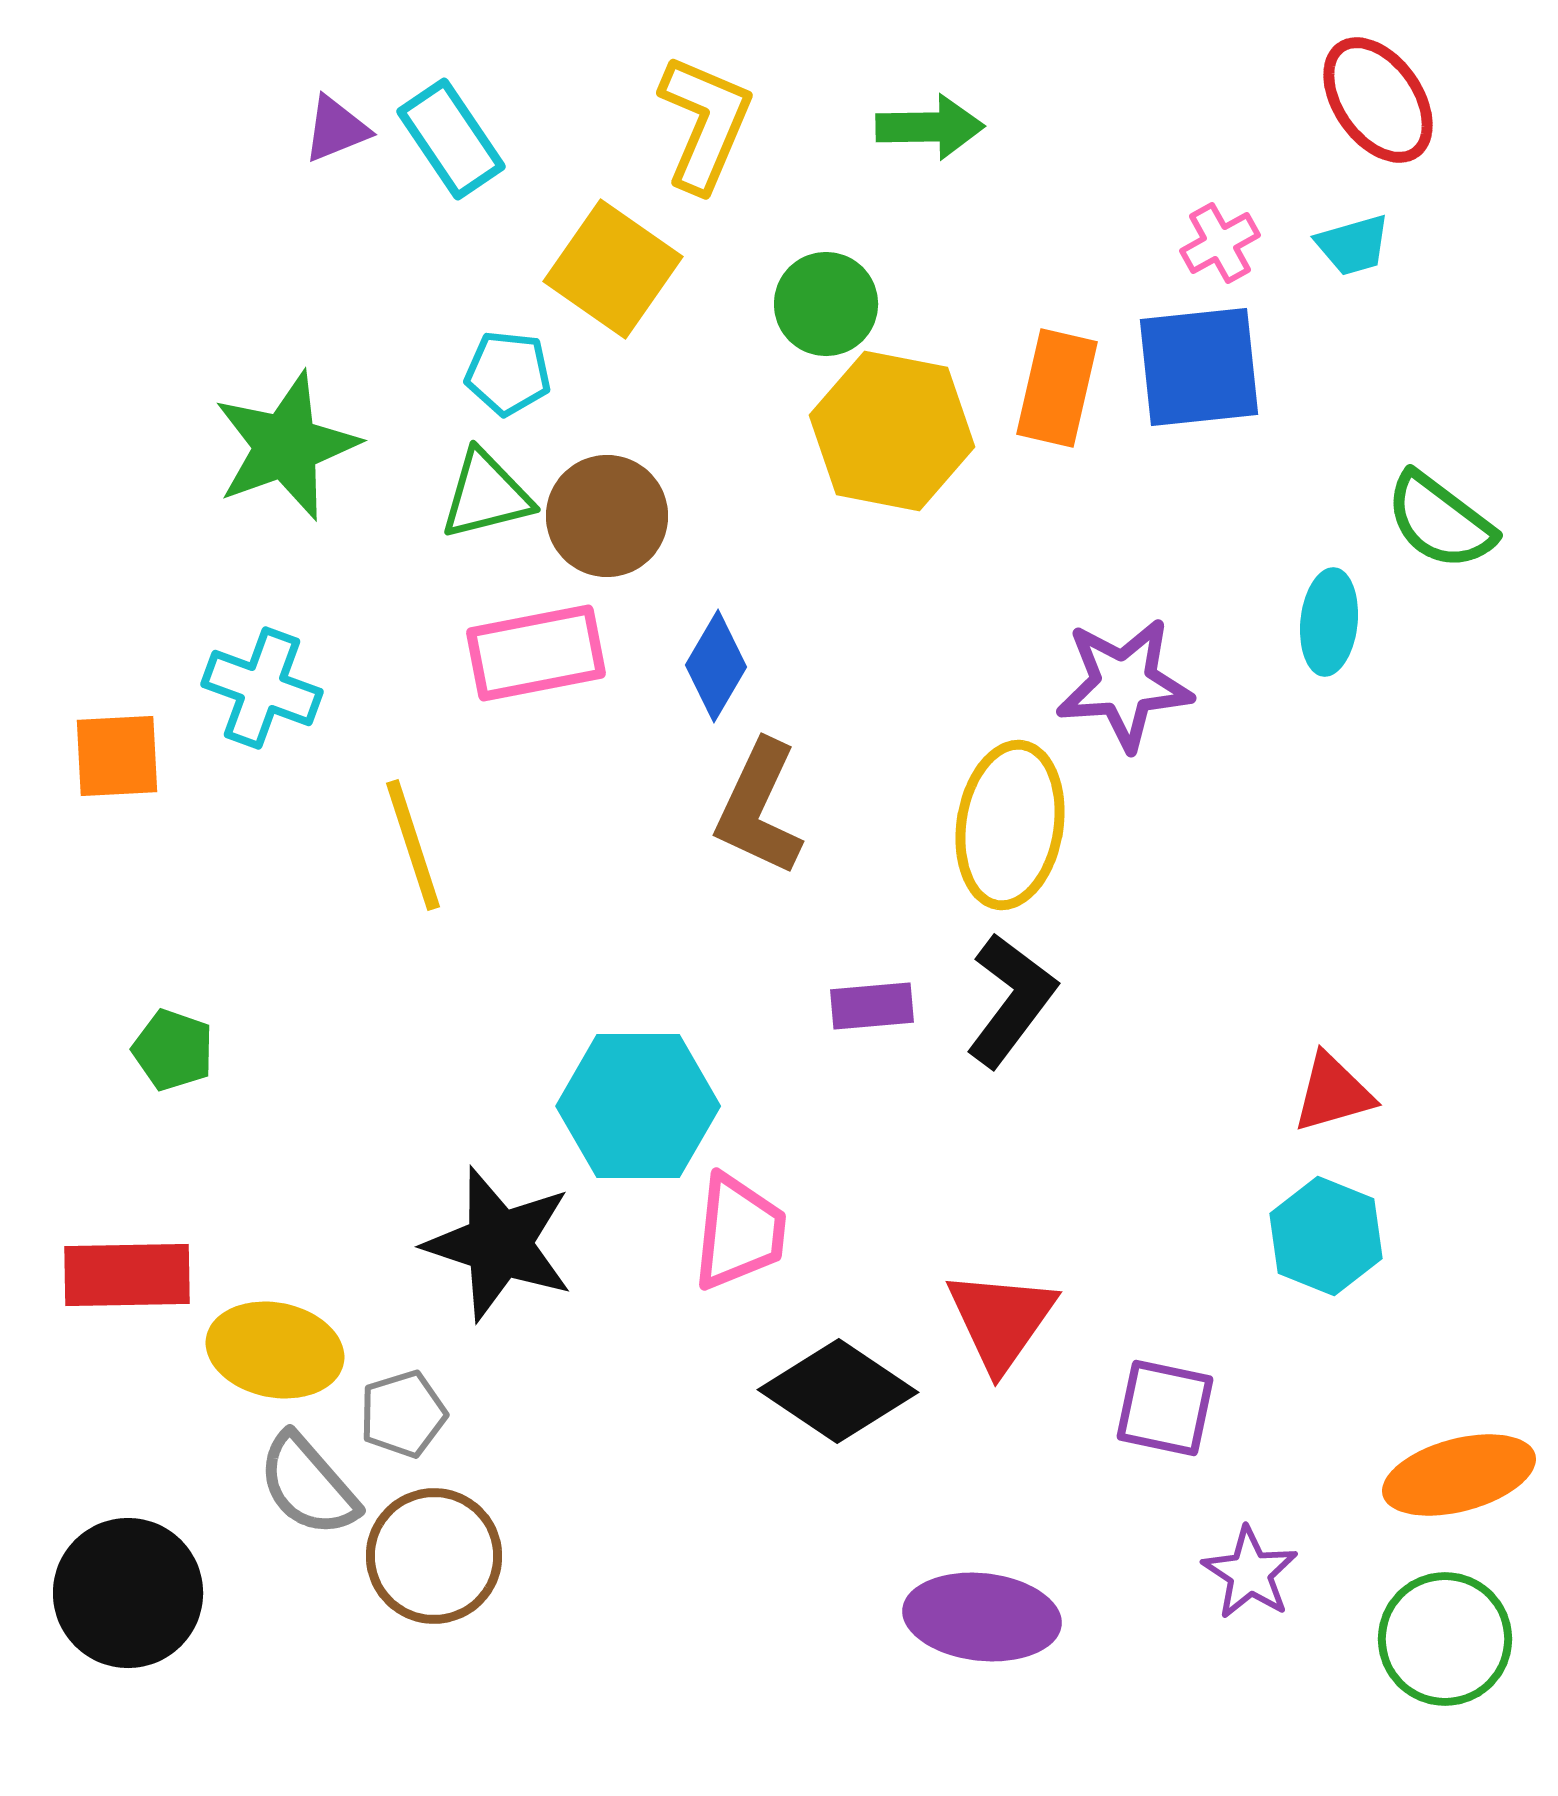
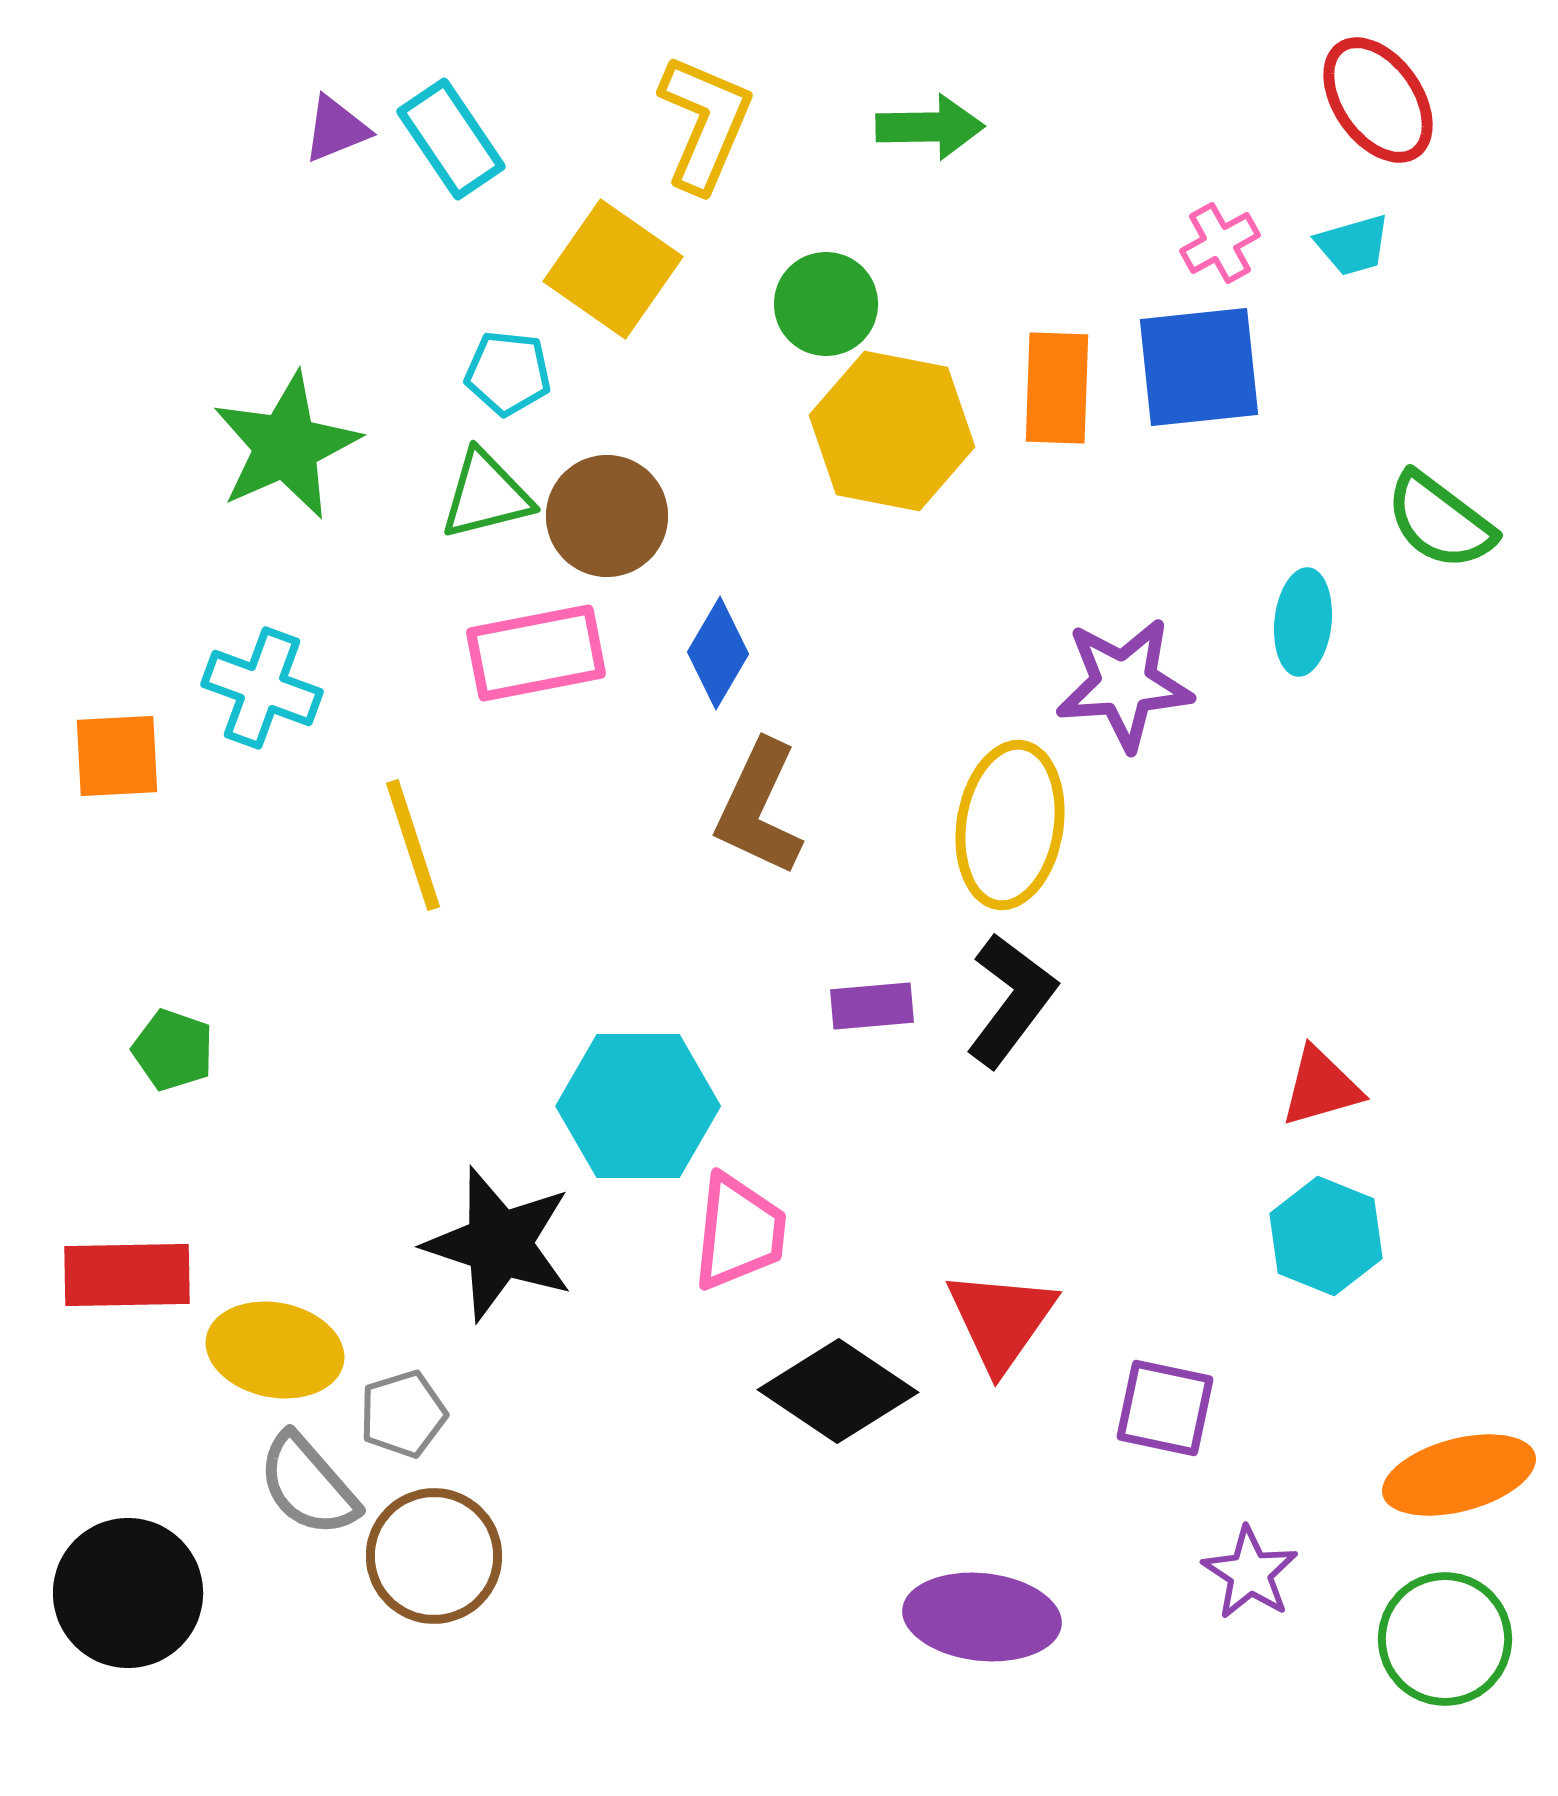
orange rectangle at (1057, 388): rotated 11 degrees counterclockwise
green star at (286, 446): rotated 4 degrees counterclockwise
cyan ellipse at (1329, 622): moved 26 px left
blue diamond at (716, 666): moved 2 px right, 13 px up
red triangle at (1333, 1093): moved 12 px left, 6 px up
